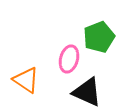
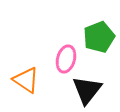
pink ellipse: moved 3 px left
black triangle: moved 2 px up; rotated 44 degrees clockwise
